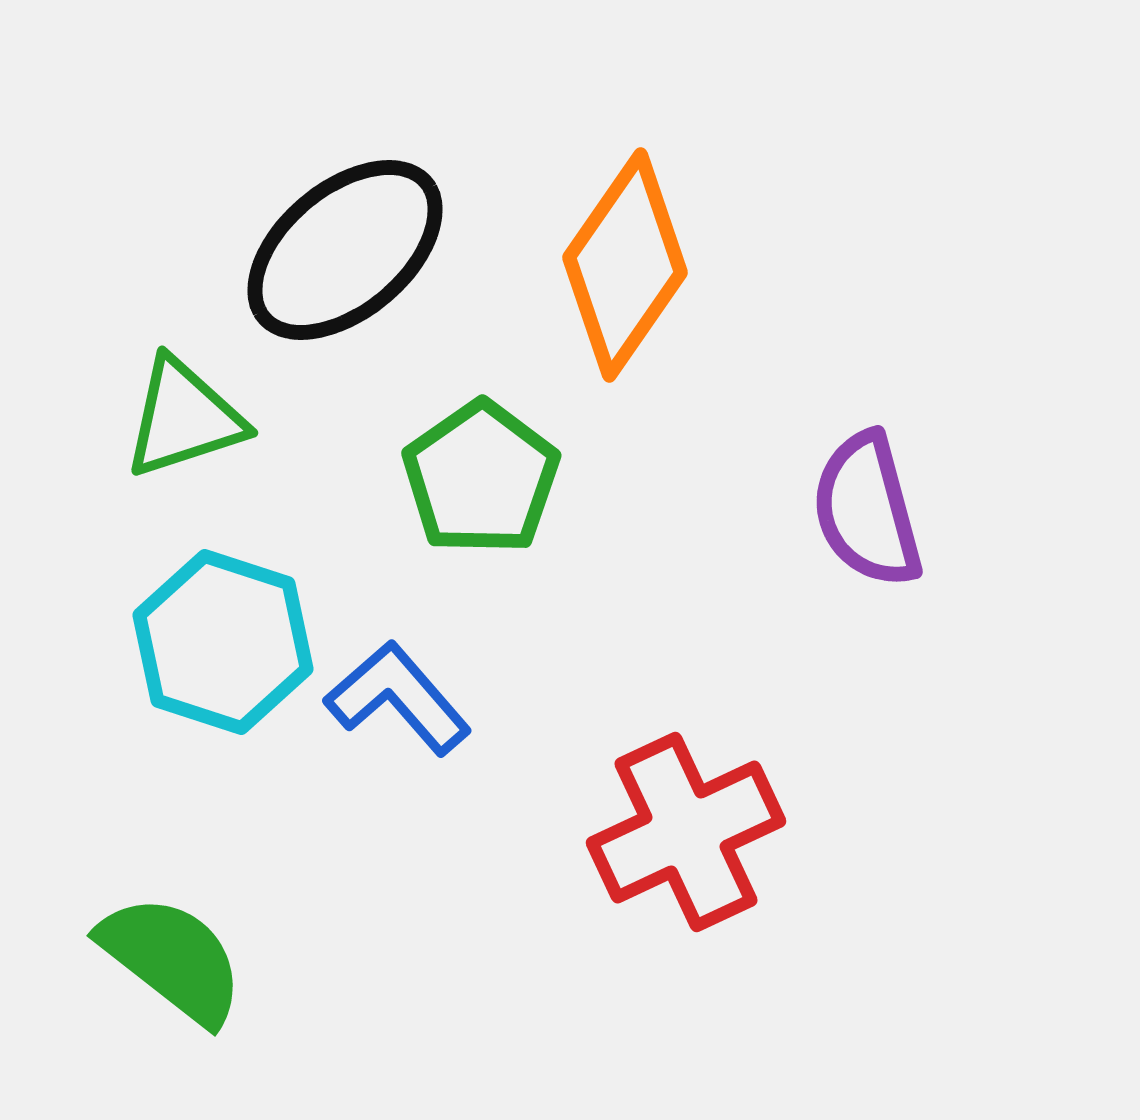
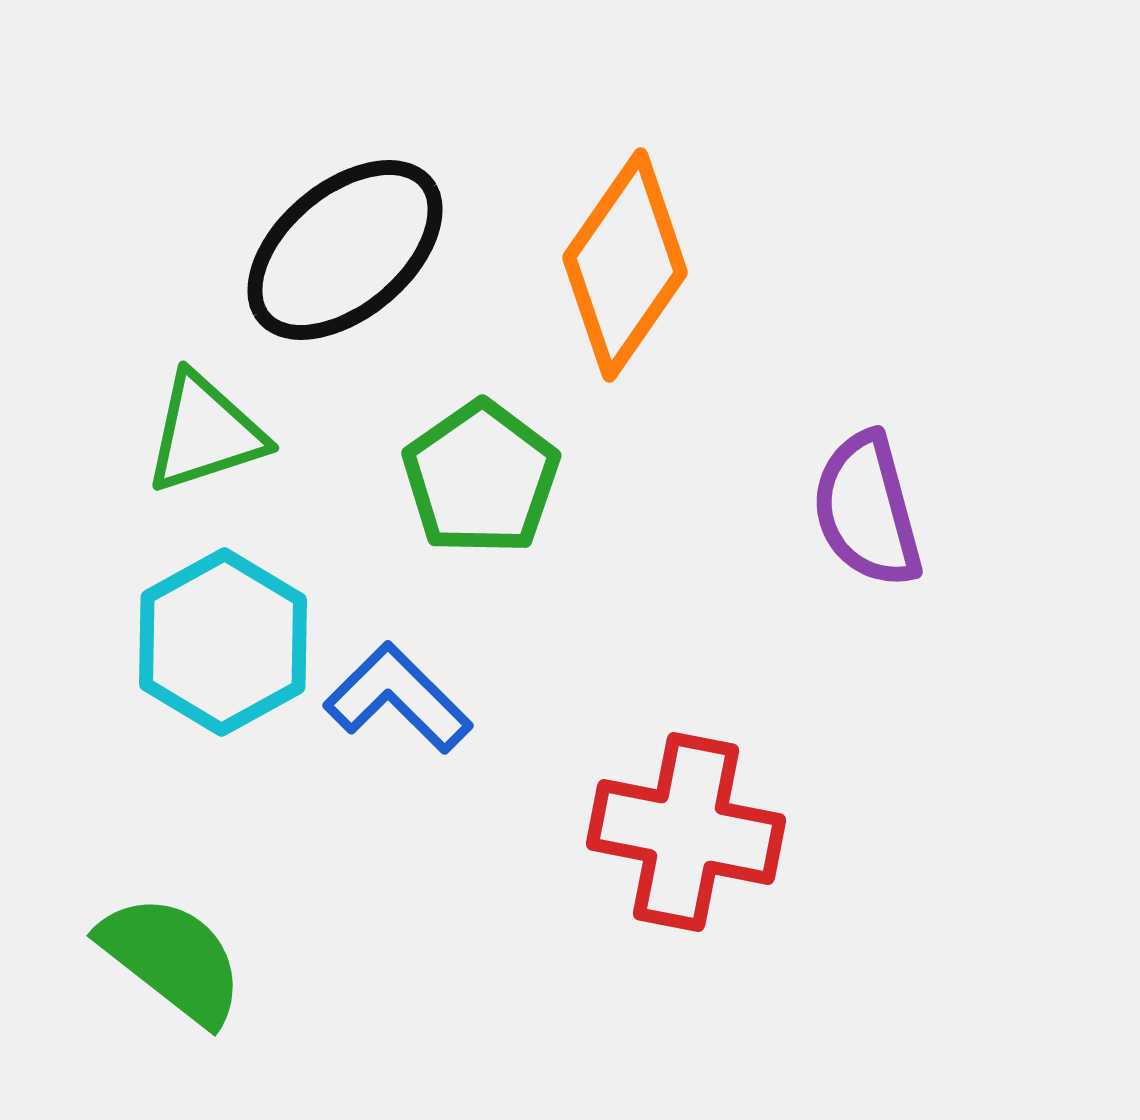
green triangle: moved 21 px right, 15 px down
cyan hexagon: rotated 13 degrees clockwise
blue L-shape: rotated 4 degrees counterclockwise
red cross: rotated 36 degrees clockwise
